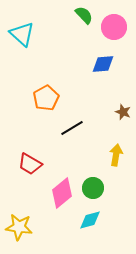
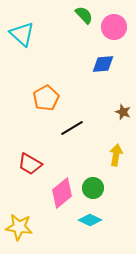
cyan diamond: rotated 40 degrees clockwise
